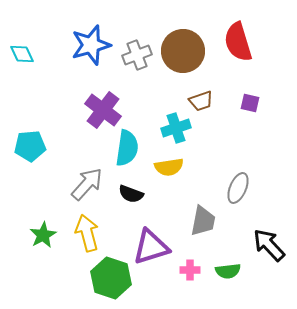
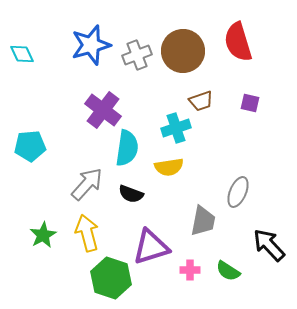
gray ellipse: moved 4 px down
green semicircle: rotated 40 degrees clockwise
